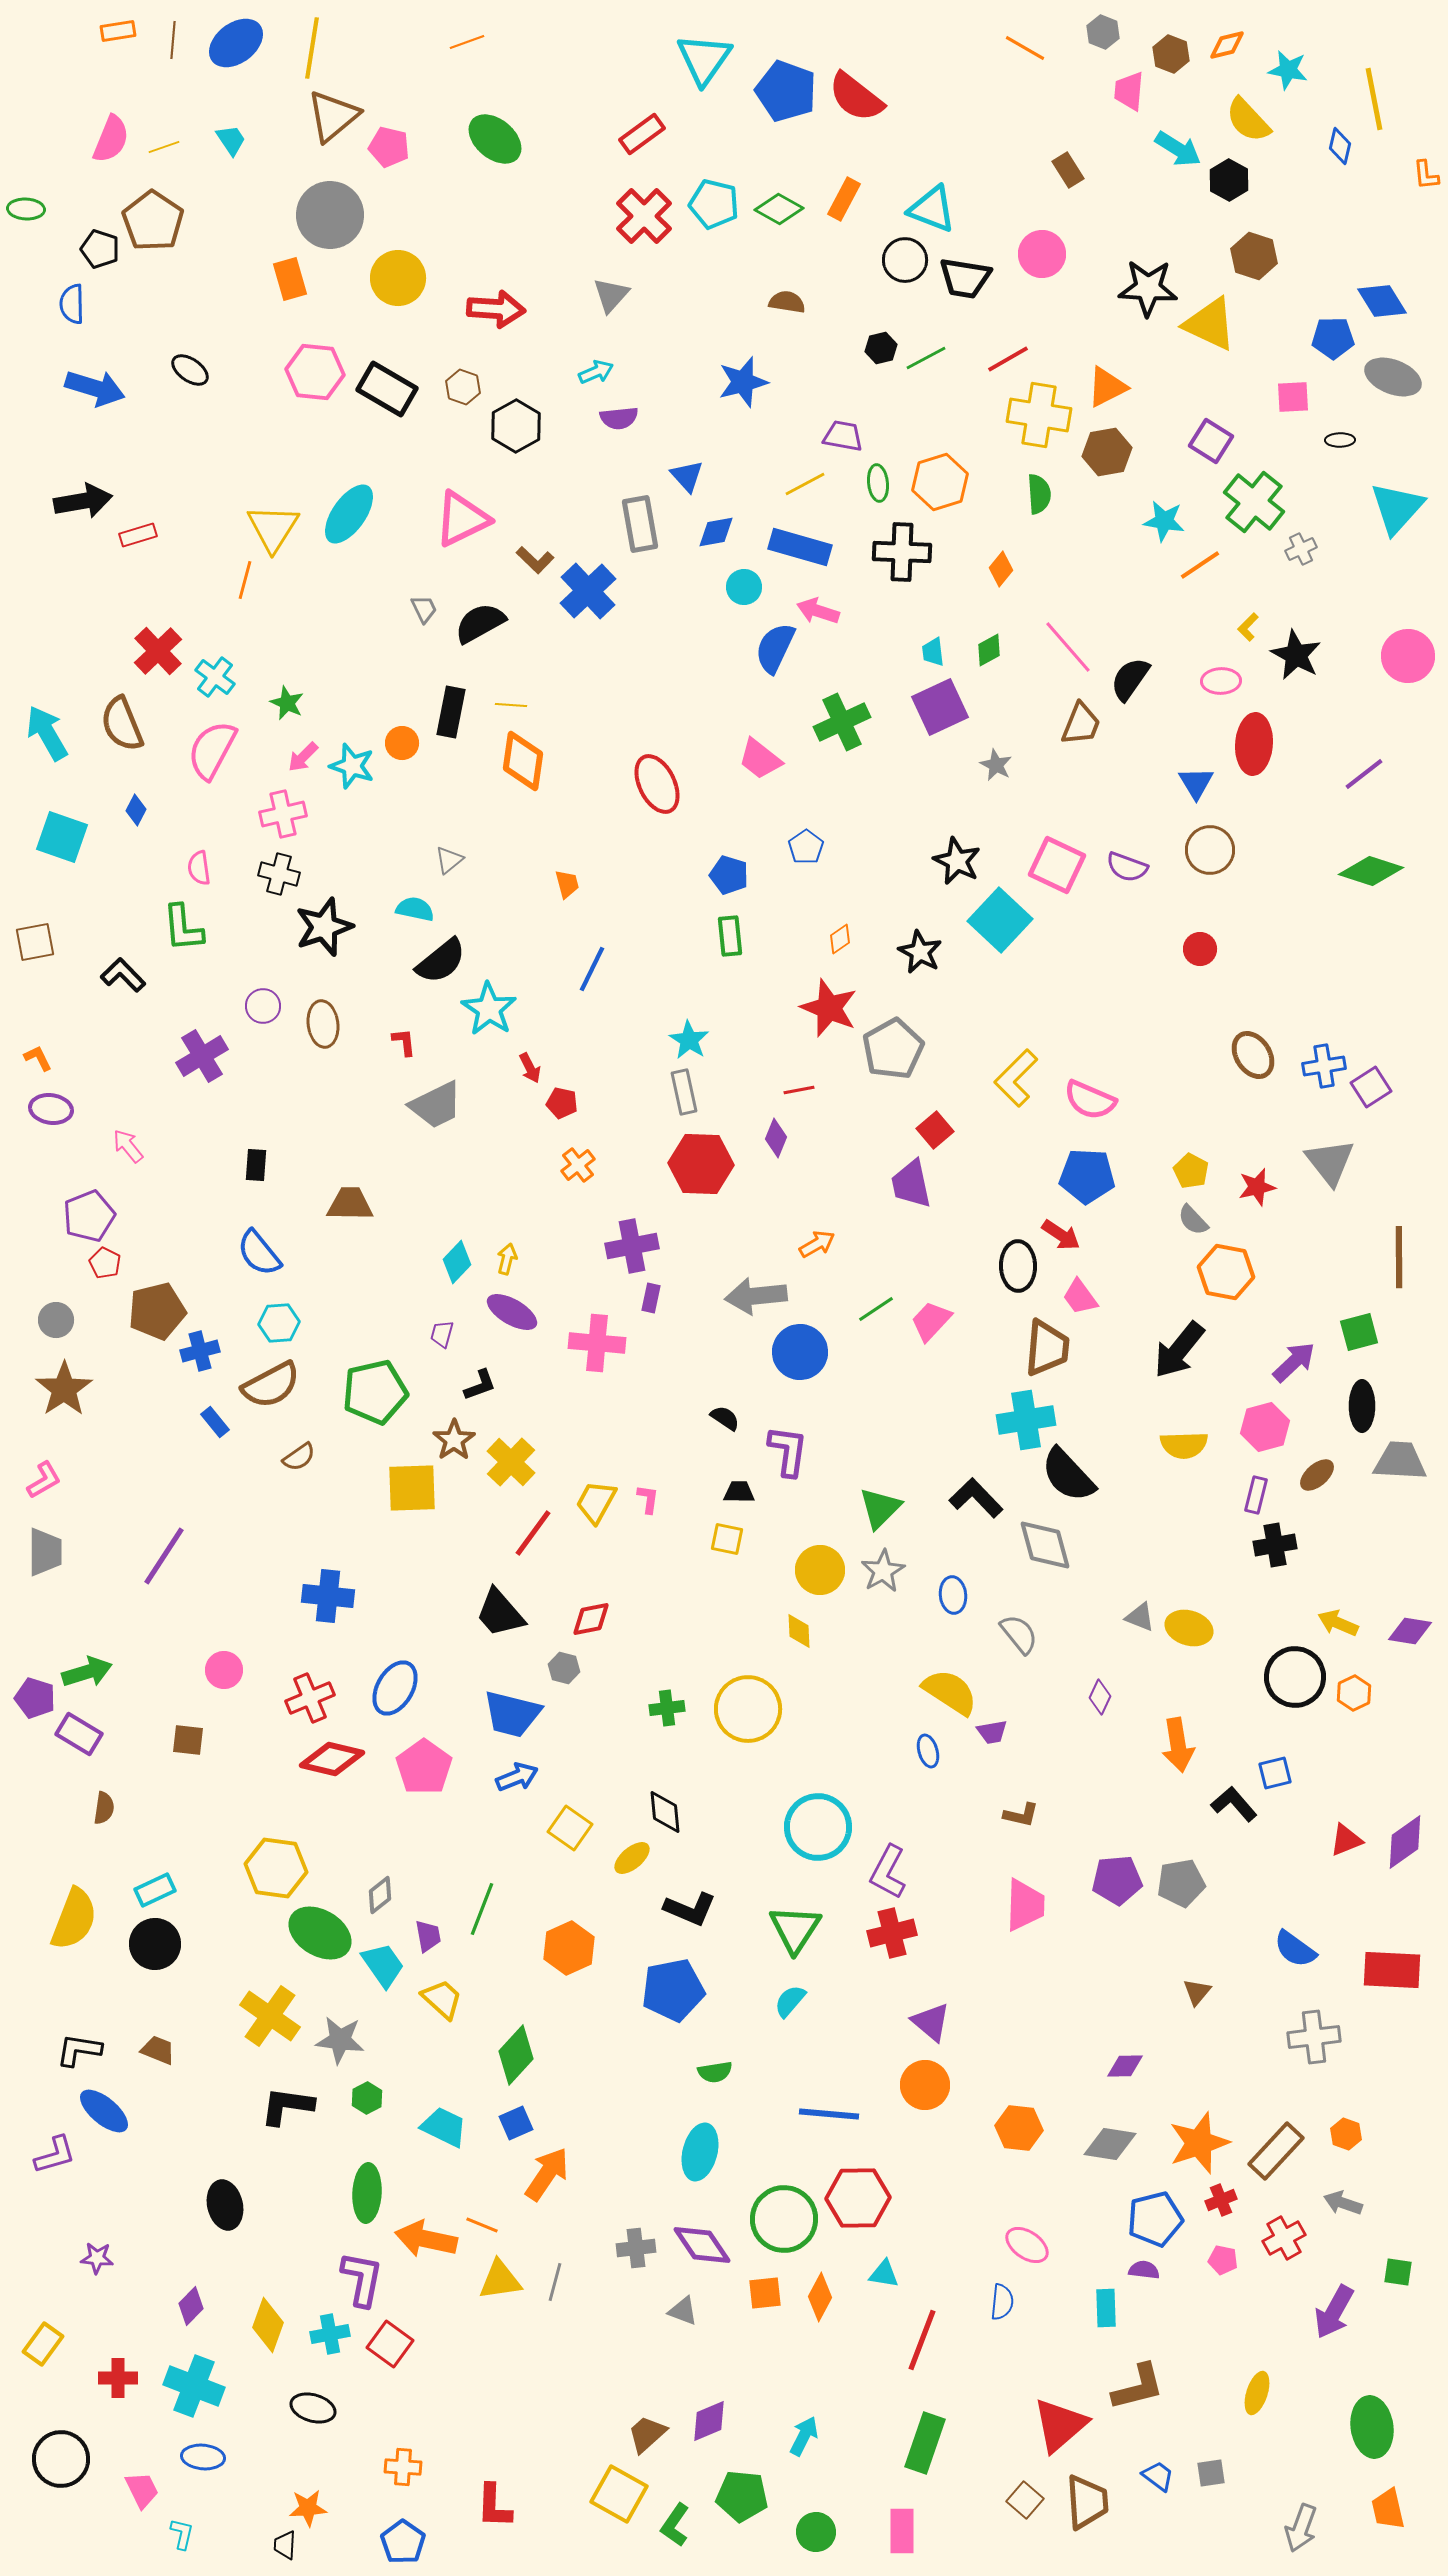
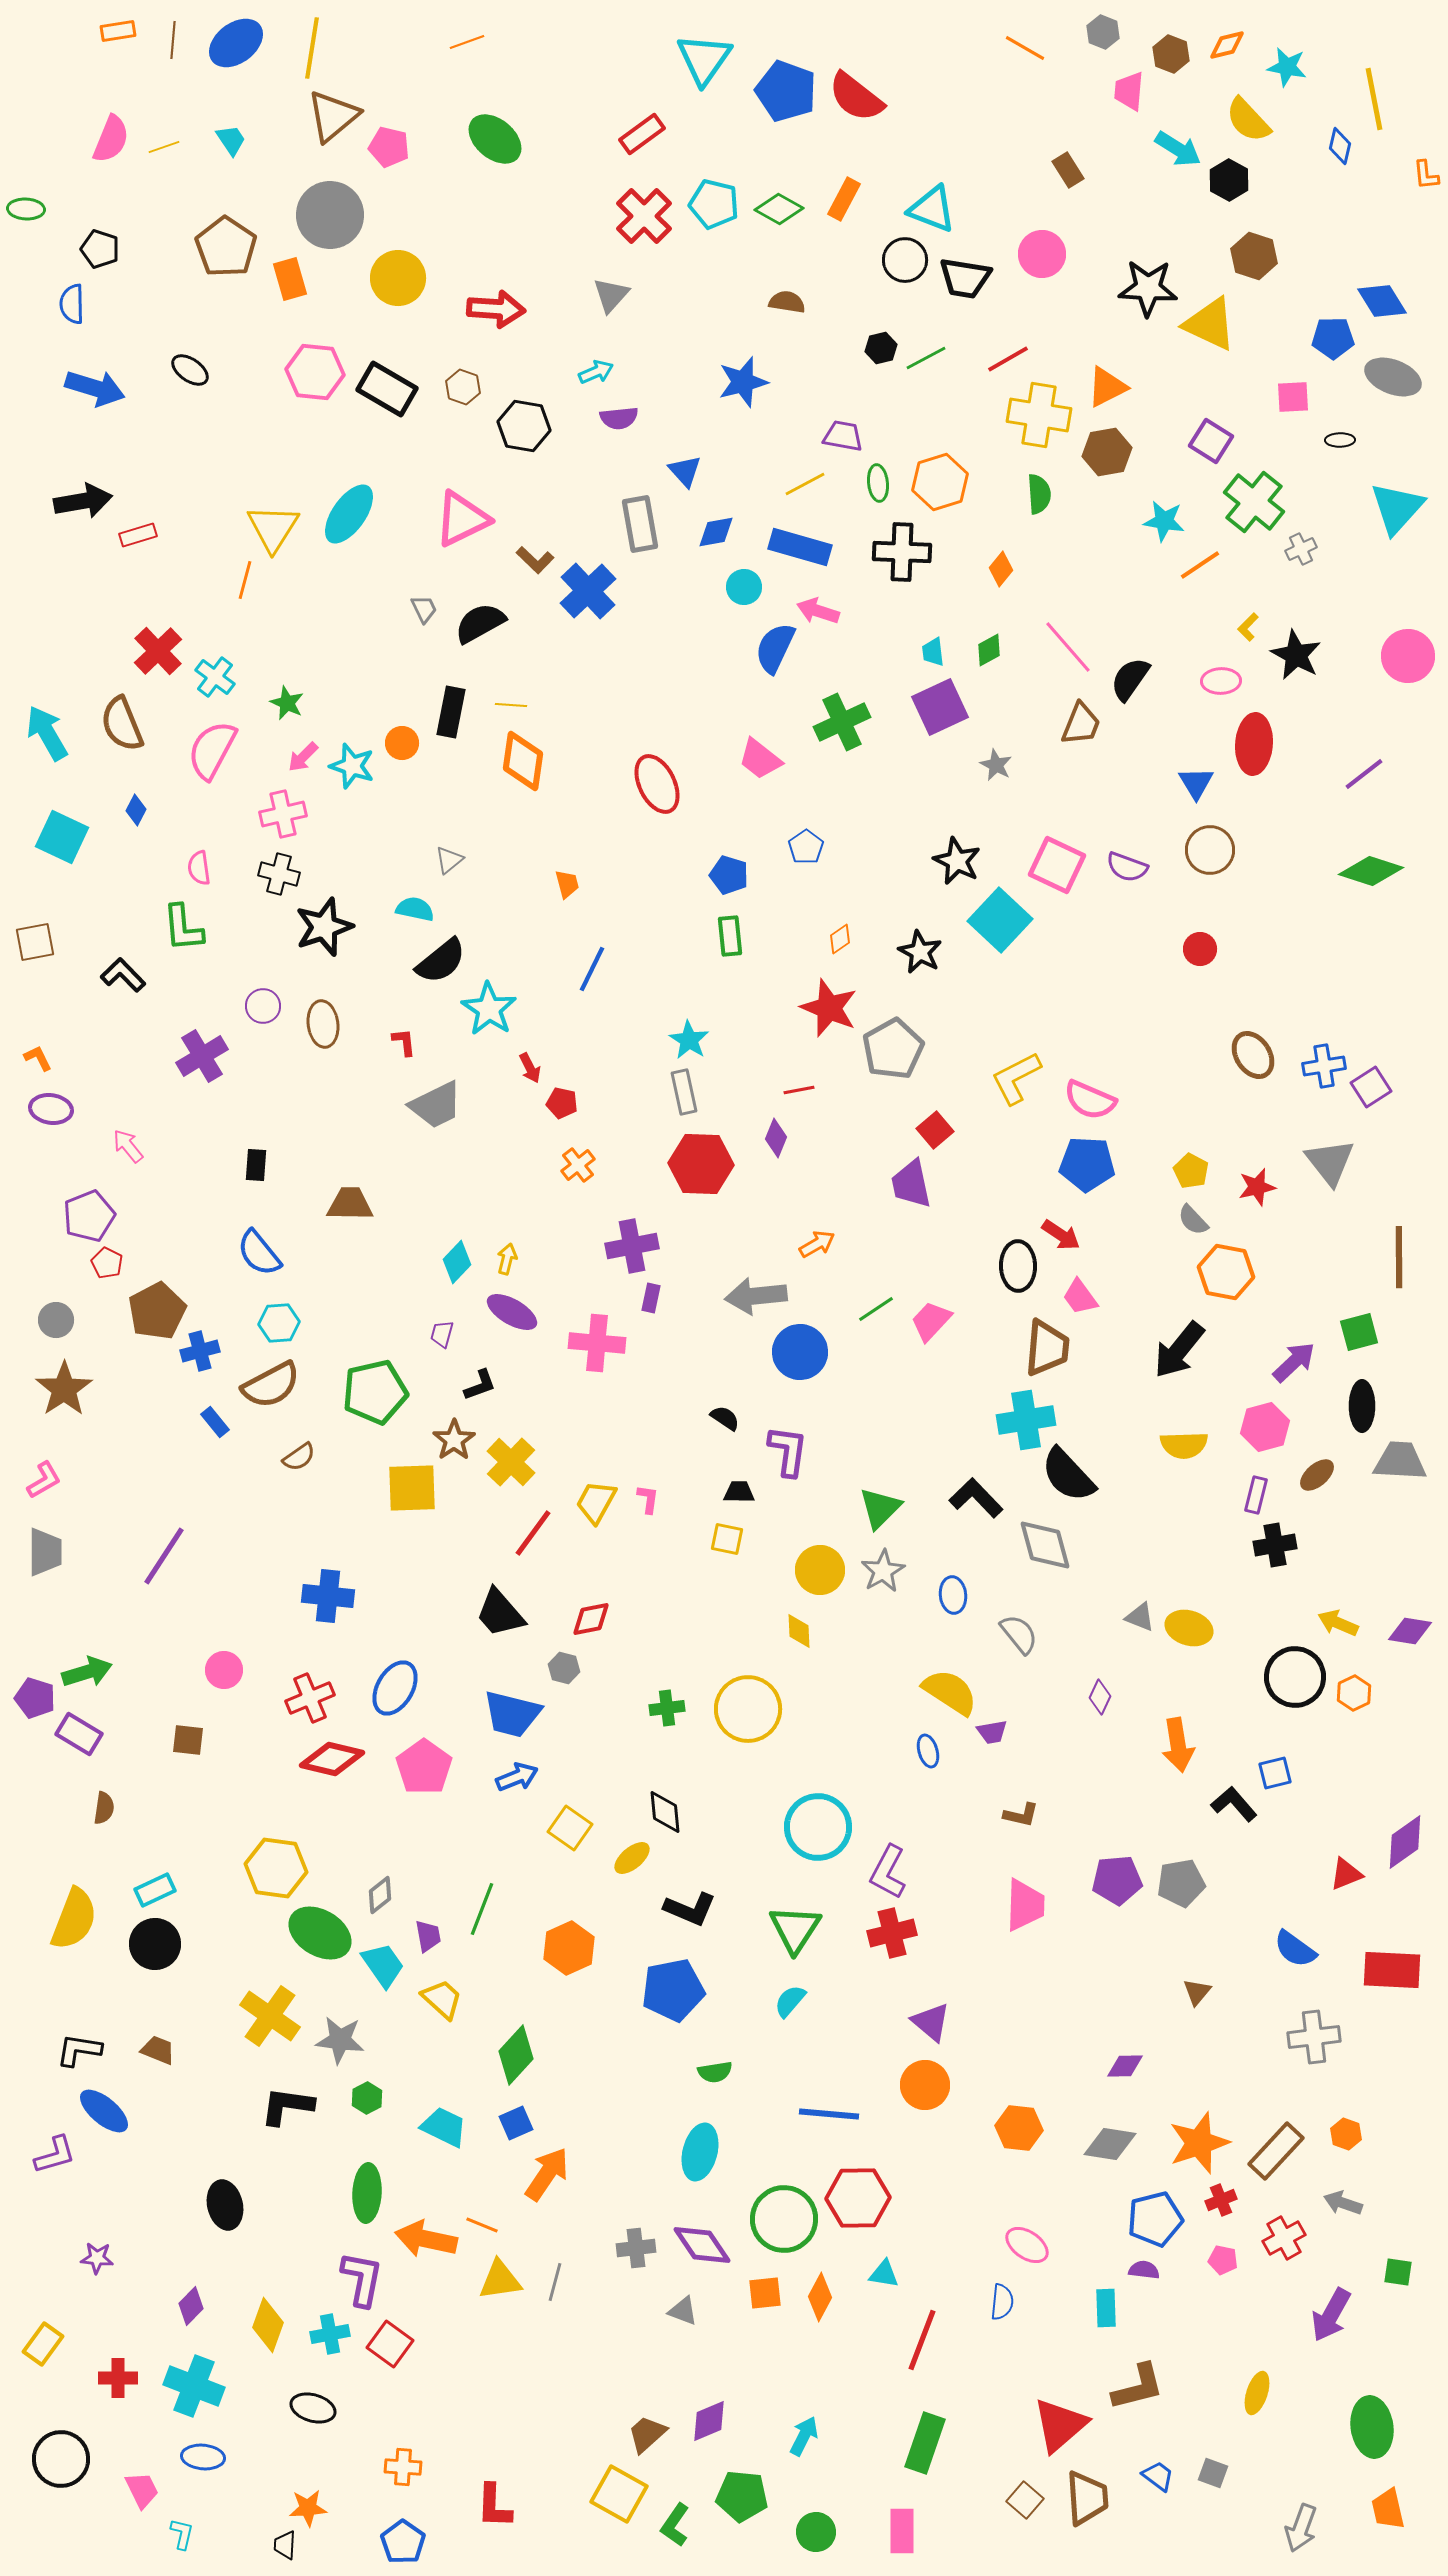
cyan star at (1288, 70): moved 1 px left, 3 px up
brown pentagon at (153, 221): moved 73 px right, 26 px down
black hexagon at (516, 426): moved 8 px right; rotated 21 degrees counterclockwise
blue triangle at (687, 476): moved 2 px left, 5 px up
cyan square at (62, 837): rotated 6 degrees clockwise
yellow L-shape at (1016, 1078): rotated 18 degrees clockwise
blue pentagon at (1087, 1176): moved 12 px up
red pentagon at (105, 1263): moved 2 px right
brown pentagon at (157, 1311): rotated 14 degrees counterclockwise
red triangle at (1346, 1840): moved 34 px down
purple arrow at (1334, 2312): moved 3 px left, 3 px down
gray square at (1211, 2473): moved 2 px right; rotated 28 degrees clockwise
brown trapezoid at (1087, 2502): moved 4 px up
